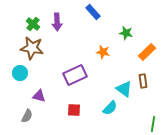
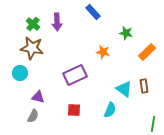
brown rectangle: moved 1 px right, 5 px down
purple triangle: moved 1 px left, 1 px down
cyan semicircle: moved 2 px down; rotated 21 degrees counterclockwise
gray semicircle: moved 6 px right
